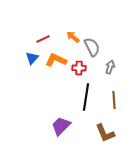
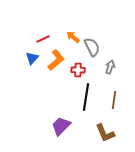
orange L-shape: rotated 115 degrees clockwise
red cross: moved 1 px left, 2 px down
brown line: rotated 12 degrees clockwise
